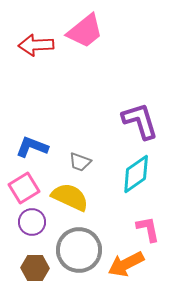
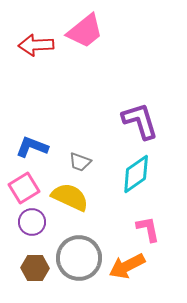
gray circle: moved 8 px down
orange arrow: moved 1 px right, 2 px down
